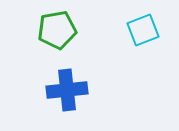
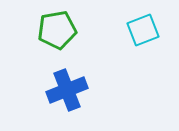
blue cross: rotated 15 degrees counterclockwise
